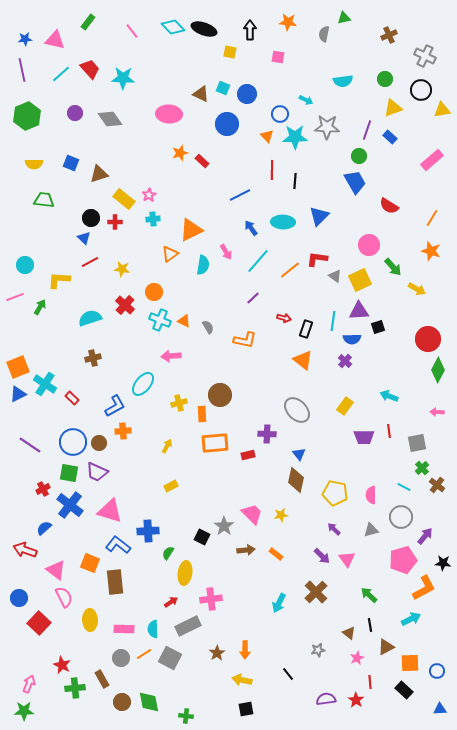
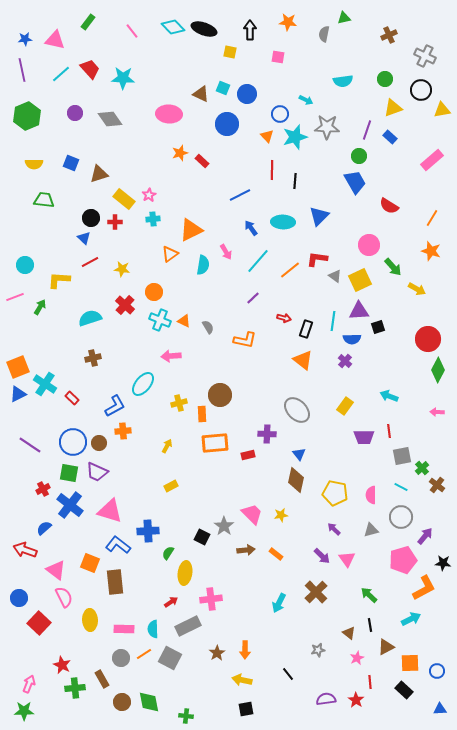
cyan star at (295, 137): rotated 15 degrees counterclockwise
gray square at (417, 443): moved 15 px left, 13 px down
cyan line at (404, 487): moved 3 px left
